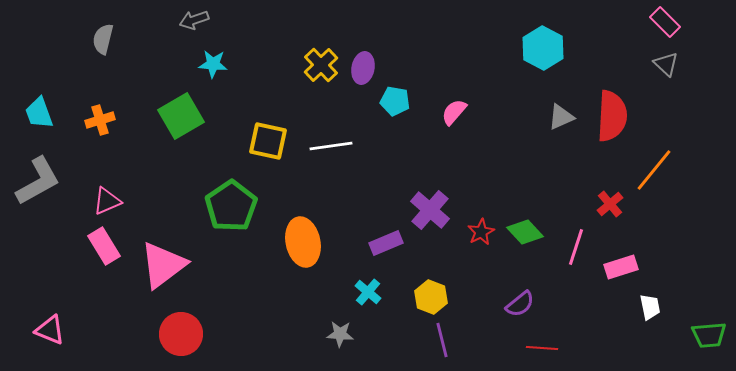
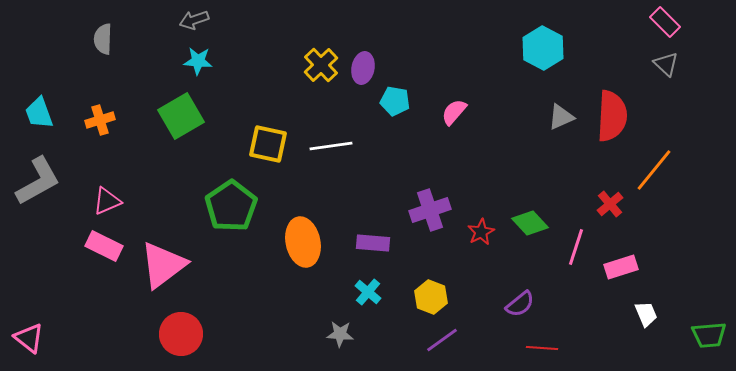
gray semicircle at (103, 39): rotated 12 degrees counterclockwise
cyan star at (213, 64): moved 15 px left, 3 px up
yellow square at (268, 141): moved 3 px down
purple cross at (430, 210): rotated 30 degrees clockwise
green diamond at (525, 232): moved 5 px right, 9 px up
purple rectangle at (386, 243): moved 13 px left; rotated 28 degrees clockwise
pink rectangle at (104, 246): rotated 33 degrees counterclockwise
white trapezoid at (650, 307): moved 4 px left, 7 px down; rotated 12 degrees counterclockwise
pink triangle at (50, 330): moved 21 px left, 8 px down; rotated 16 degrees clockwise
purple line at (442, 340): rotated 68 degrees clockwise
